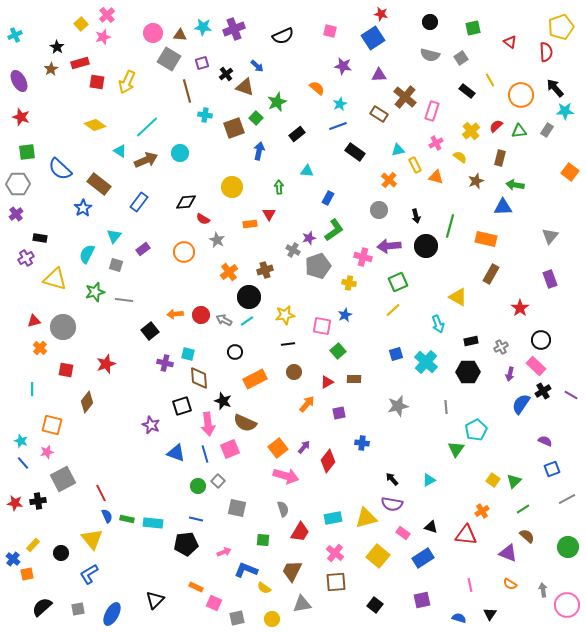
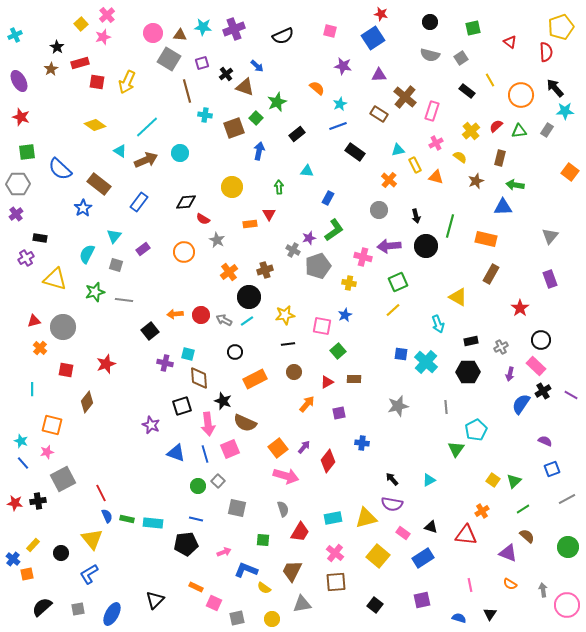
blue square at (396, 354): moved 5 px right; rotated 24 degrees clockwise
